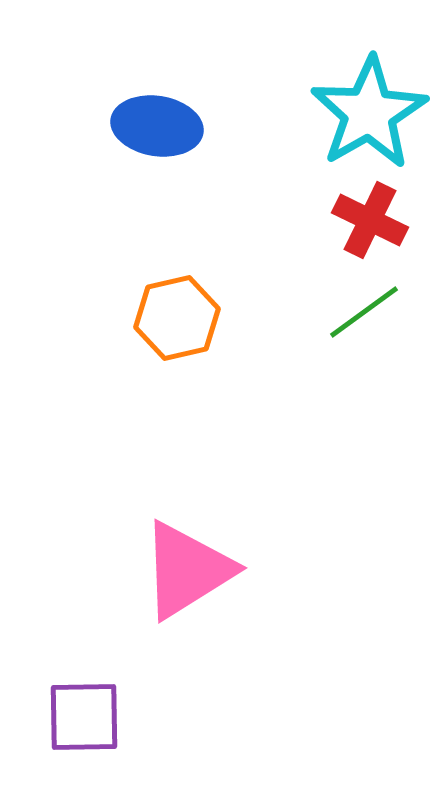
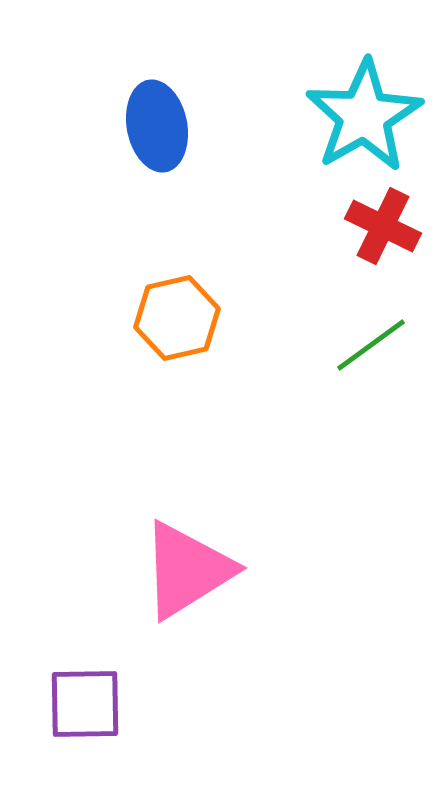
cyan star: moved 5 px left, 3 px down
blue ellipse: rotated 70 degrees clockwise
red cross: moved 13 px right, 6 px down
green line: moved 7 px right, 33 px down
purple square: moved 1 px right, 13 px up
